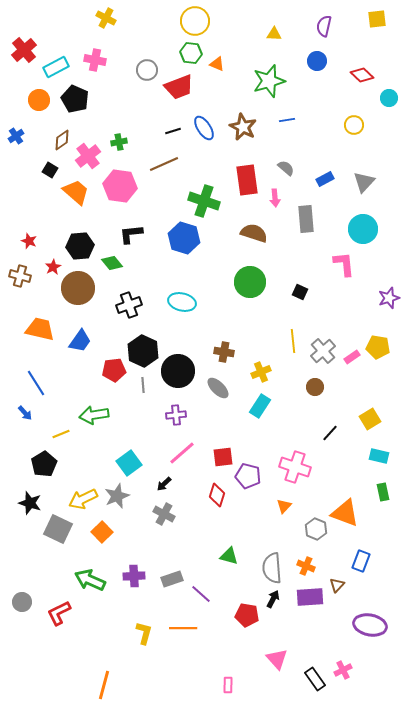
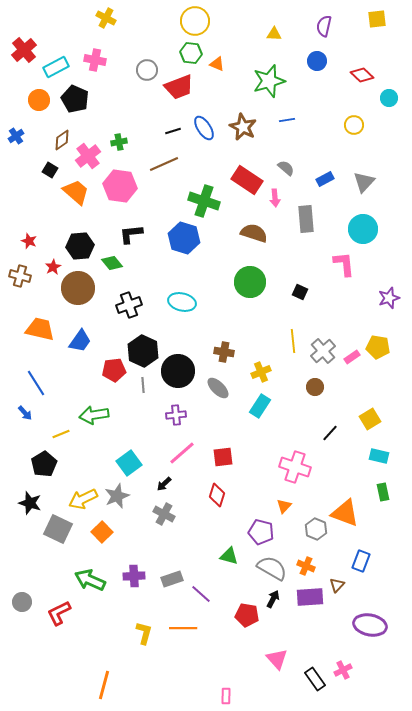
red rectangle at (247, 180): rotated 48 degrees counterclockwise
purple pentagon at (248, 476): moved 13 px right, 56 px down
gray semicircle at (272, 568): rotated 124 degrees clockwise
pink rectangle at (228, 685): moved 2 px left, 11 px down
